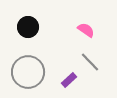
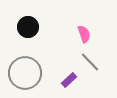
pink semicircle: moved 2 px left, 4 px down; rotated 36 degrees clockwise
gray circle: moved 3 px left, 1 px down
